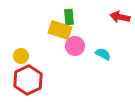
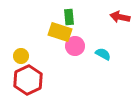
yellow rectangle: moved 2 px down
